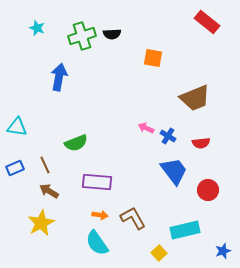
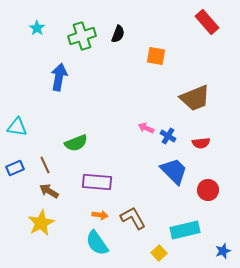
red rectangle: rotated 10 degrees clockwise
cyan star: rotated 14 degrees clockwise
black semicircle: moved 6 px right; rotated 66 degrees counterclockwise
orange square: moved 3 px right, 2 px up
blue trapezoid: rotated 8 degrees counterclockwise
